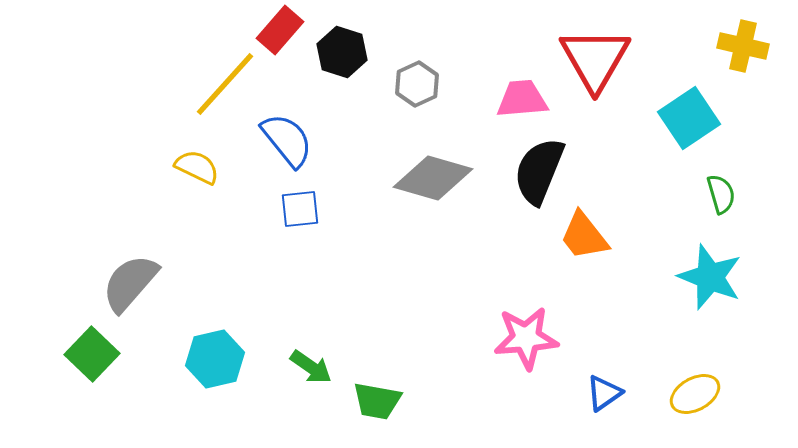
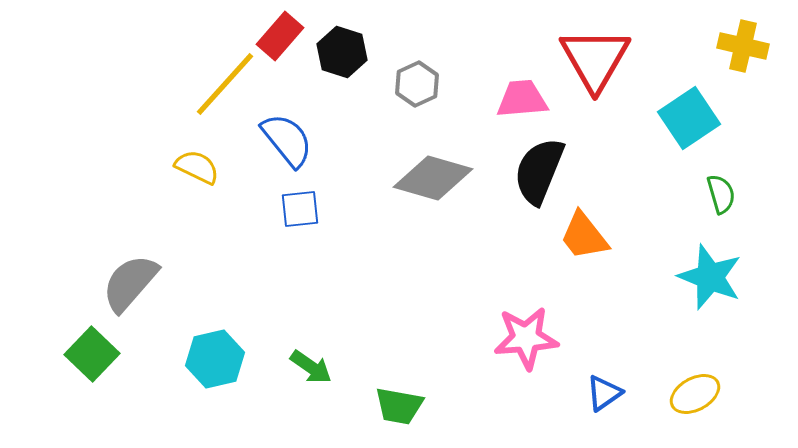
red rectangle: moved 6 px down
green trapezoid: moved 22 px right, 5 px down
